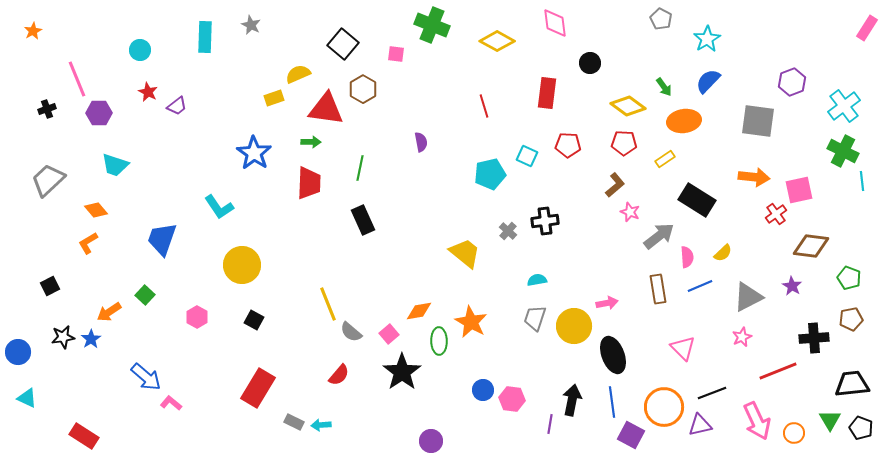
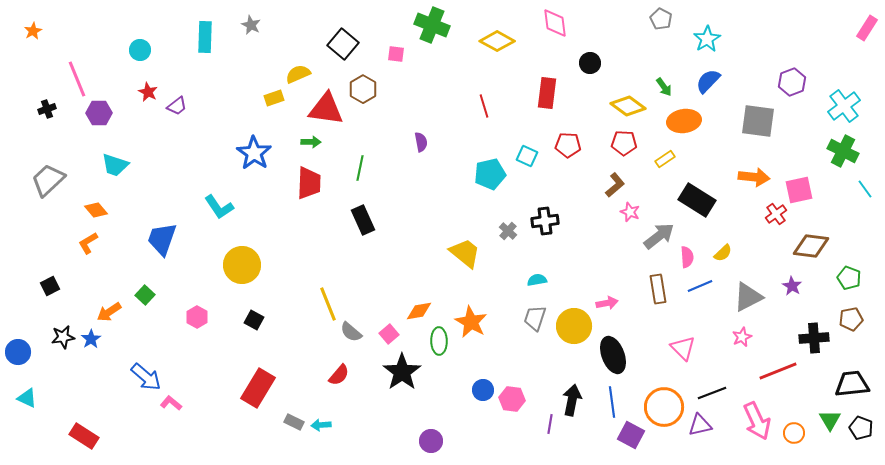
cyan line at (862, 181): moved 3 px right, 8 px down; rotated 30 degrees counterclockwise
